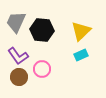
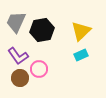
black hexagon: rotated 15 degrees counterclockwise
pink circle: moved 3 px left
brown circle: moved 1 px right, 1 px down
